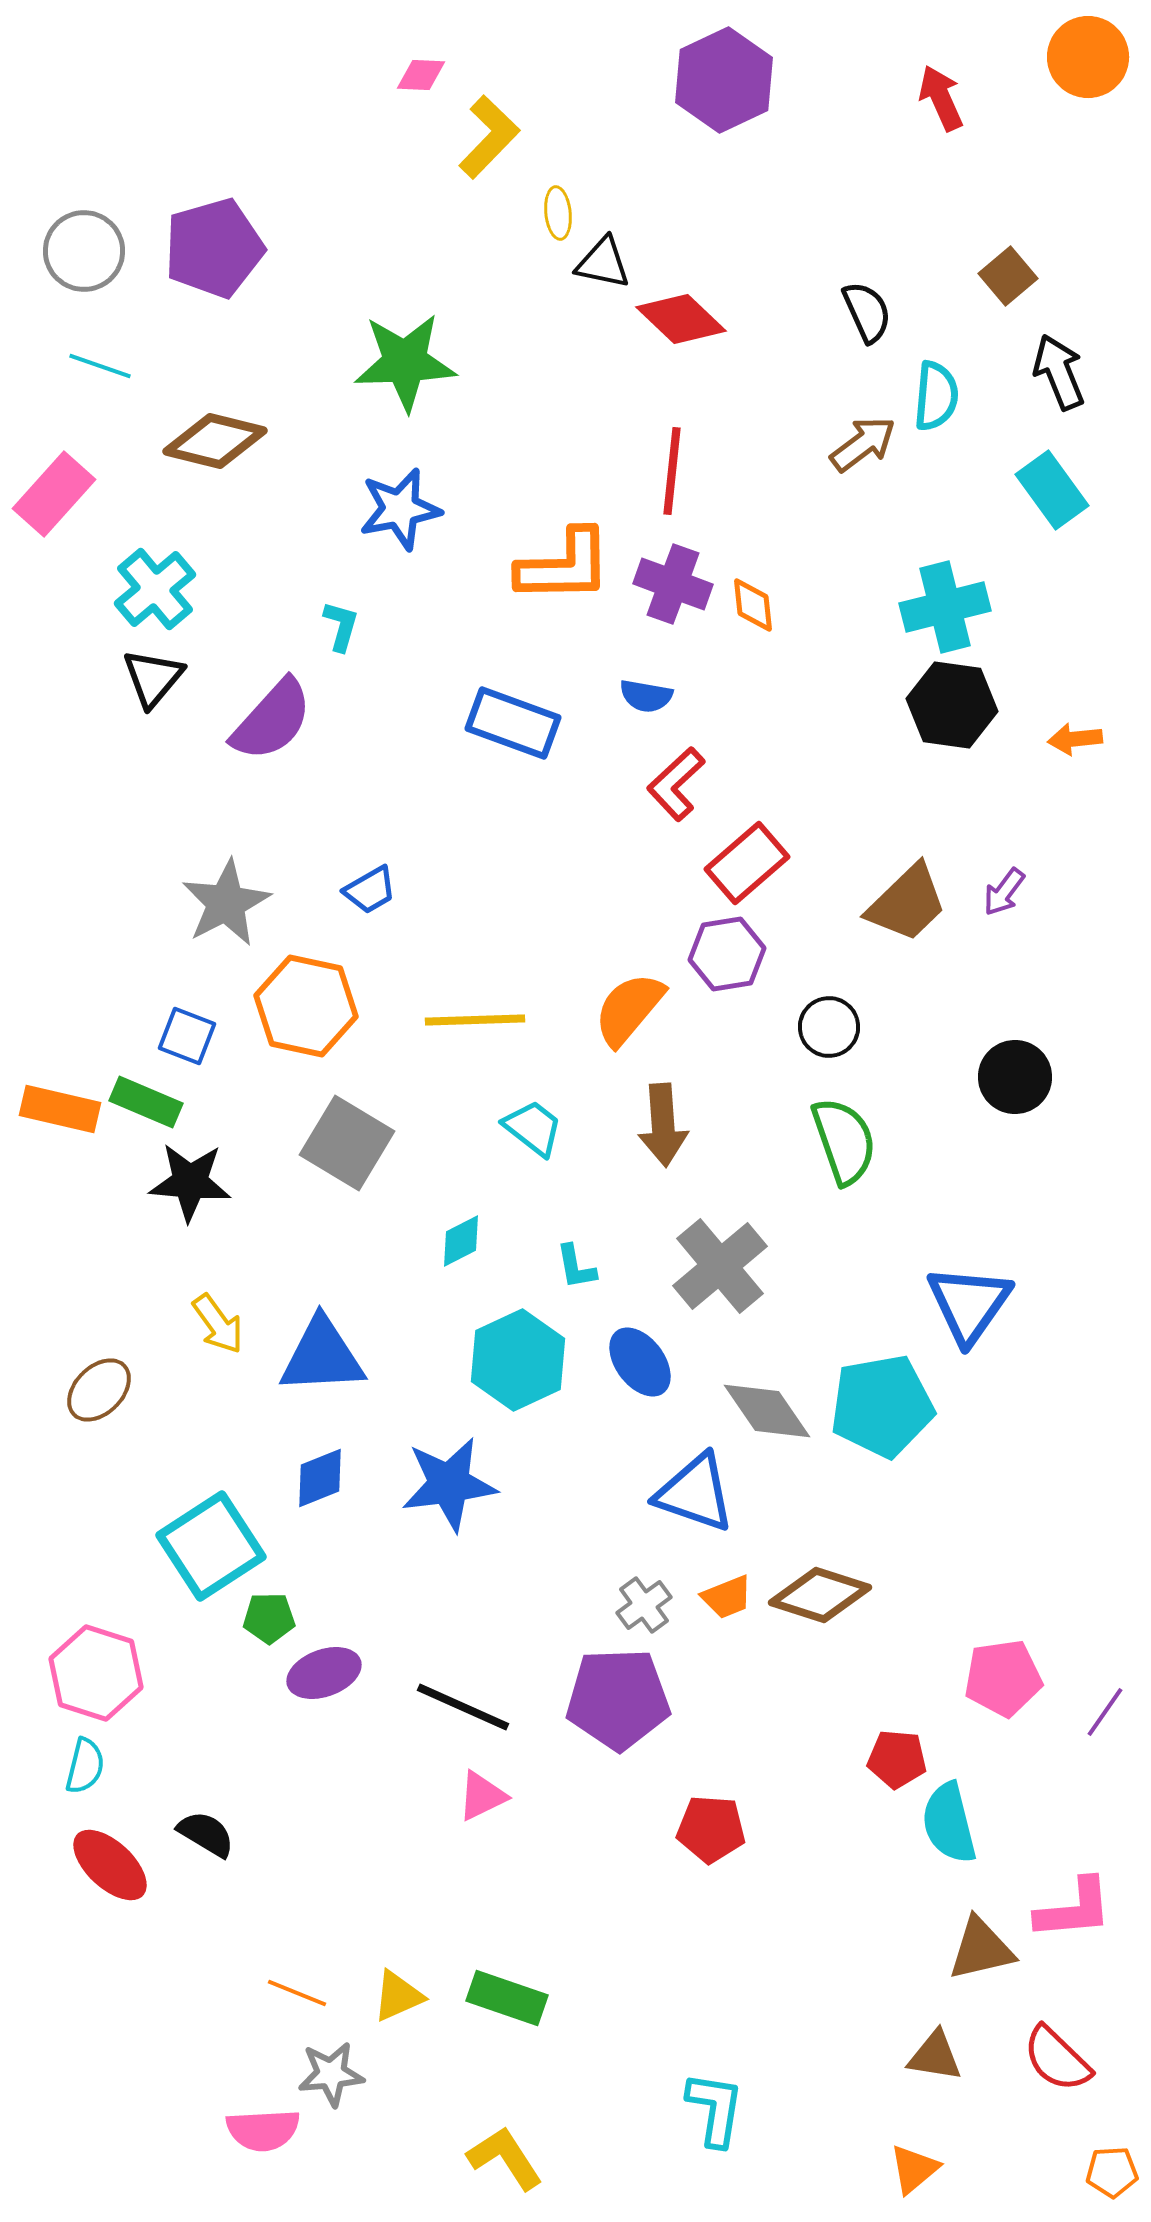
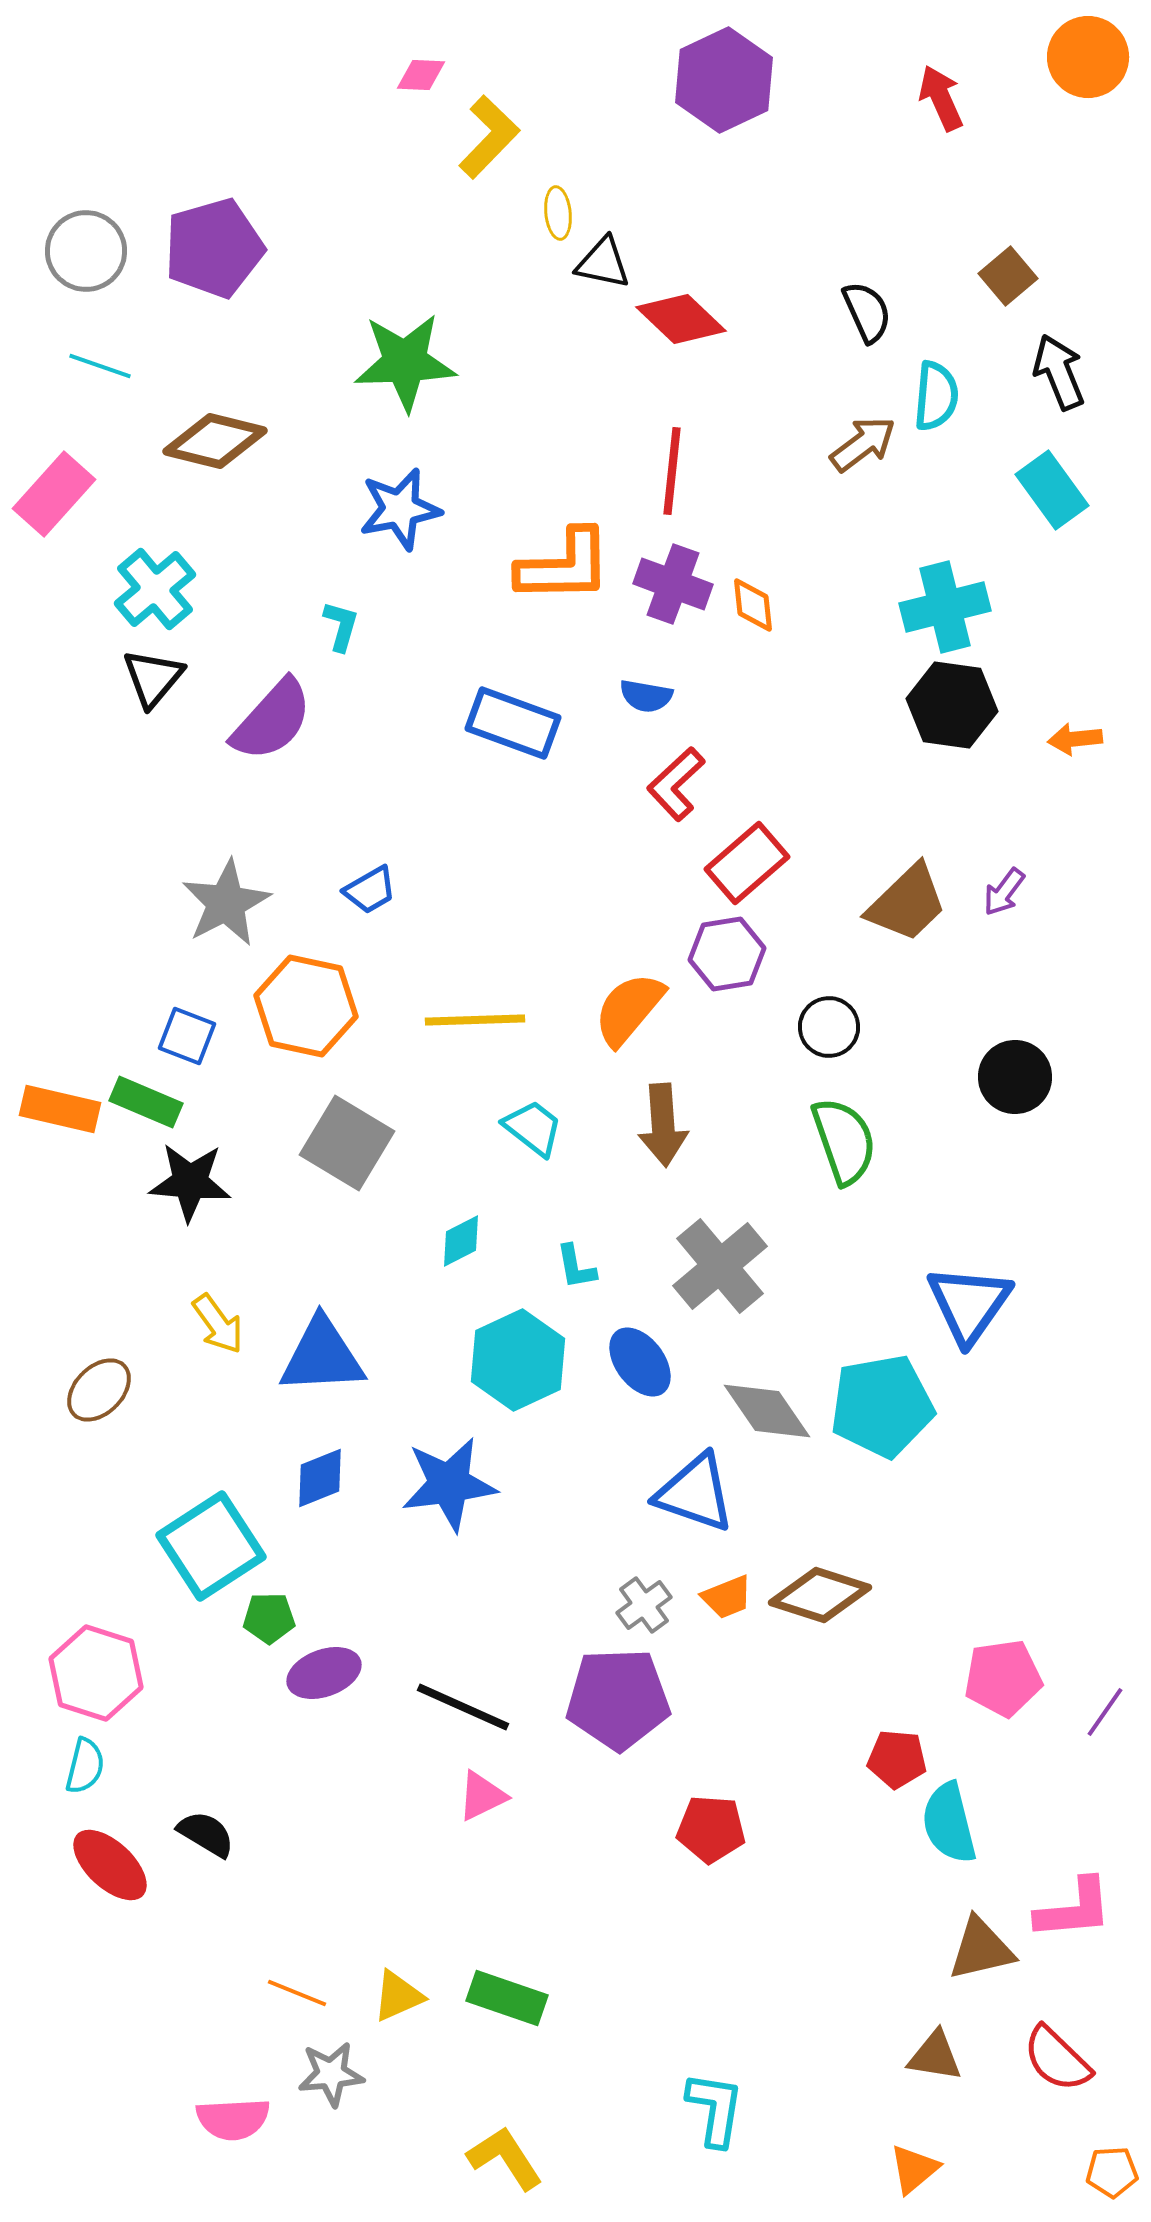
gray circle at (84, 251): moved 2 px right
pink semicircle at (263, 2130): moved 30 px left, 11 px up
